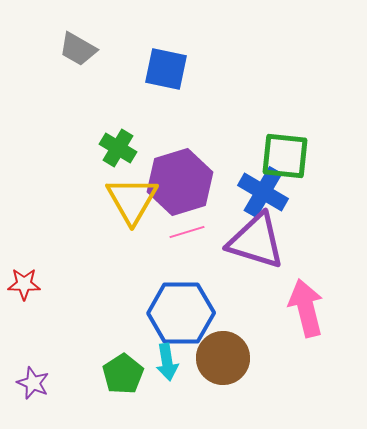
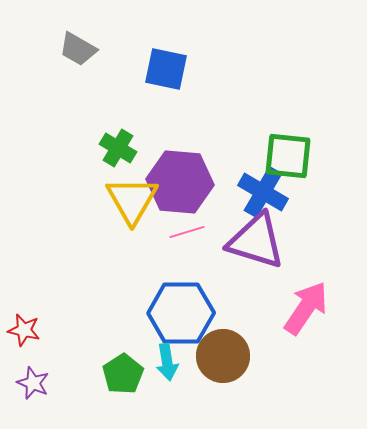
green square: moved 3 px right
purple hexagon: rotated 22 degrees clockwise
red star: moved 46 px down; rotated 12 degrees clockwise
pink arrow: rotated 48 degrees clockwise
brown circle: moved 2 px up
